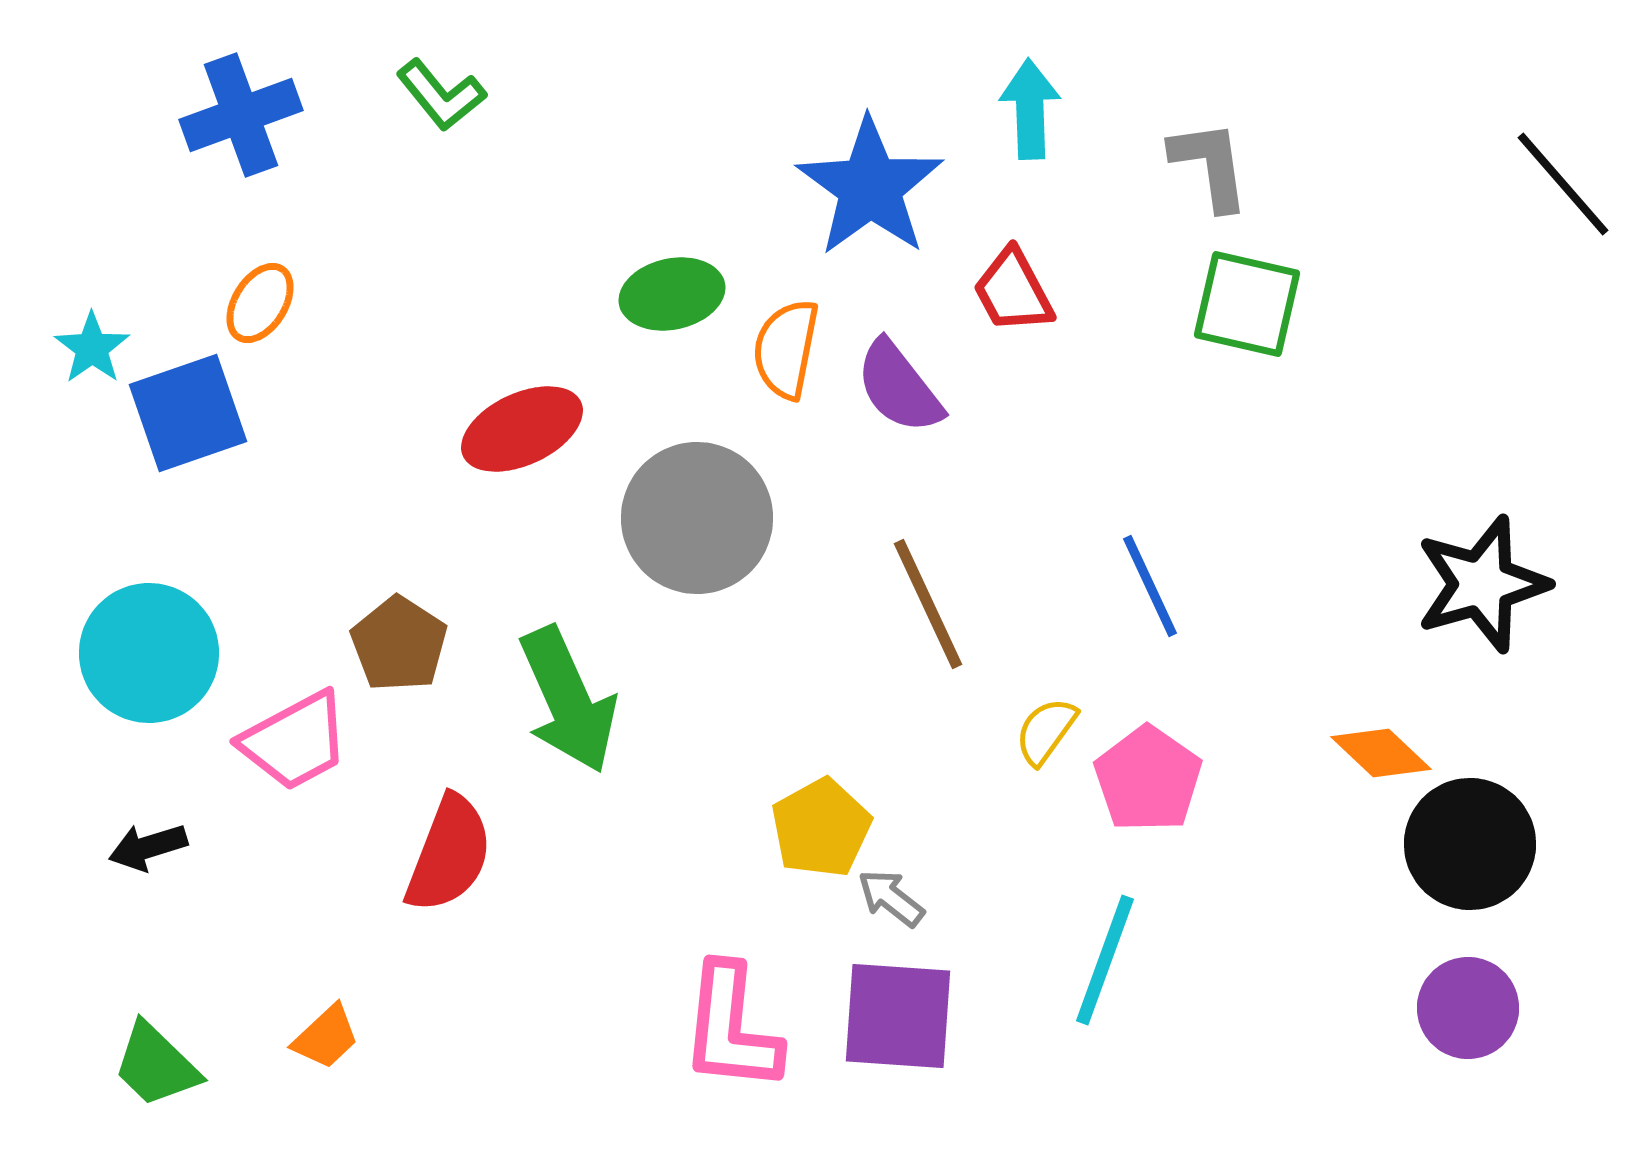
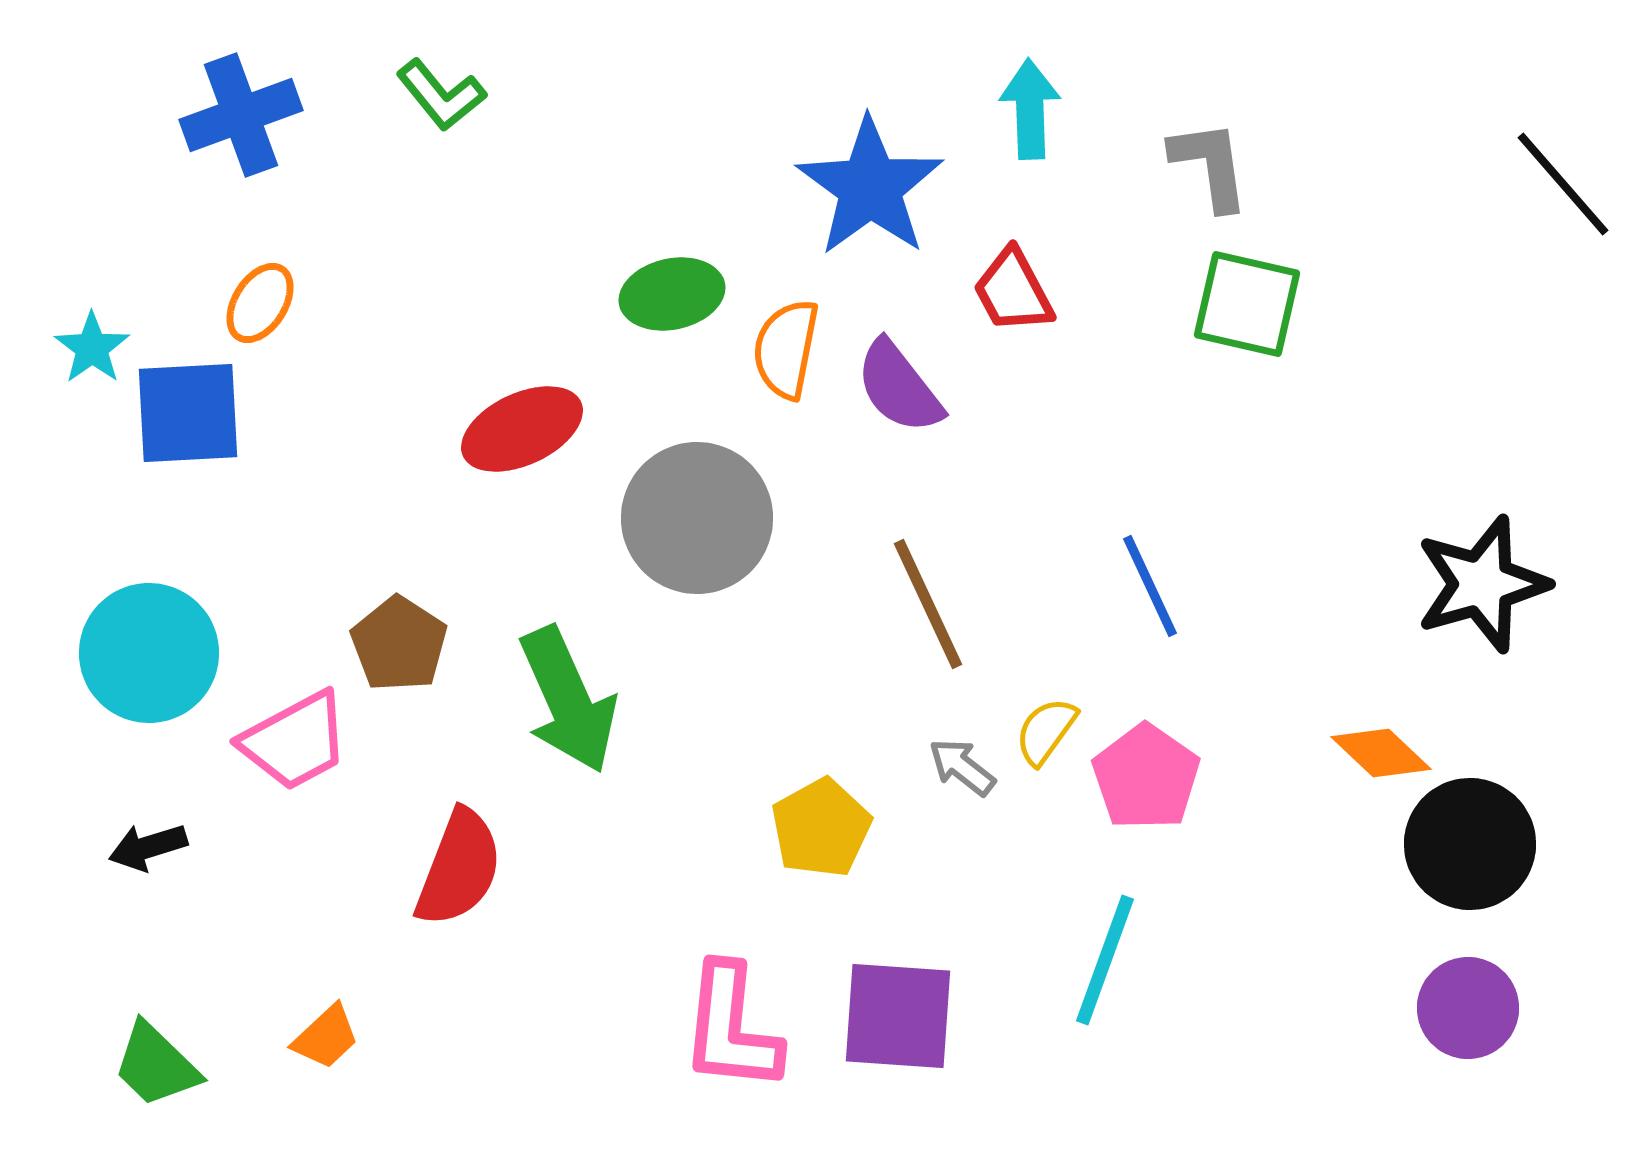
blue square: rotated 16 degrees clockwise
pink pentagon: moved 2 px left, 2 px up
red semicircle: moved 10 px right, 14 px down
gray arrow: moved 71 px right, 131 px up
